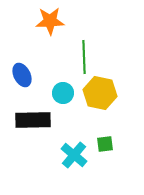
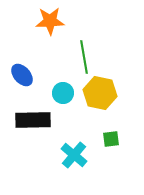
green line: rotated 8 degrees counterclockwise
blue ellipse: rotated 15 degrees counterclockwise
green square: moved 6 px right, 5 px up
